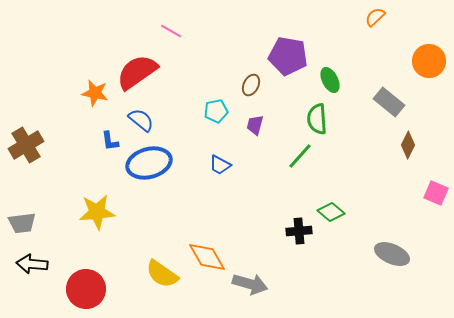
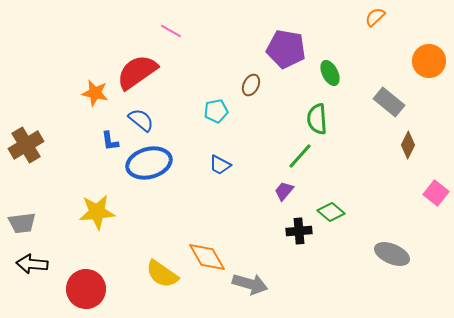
purple pentagon: moved 2 px left, 7 px up
green ellipse: moved 7 px up
purple trapezoid: moved 29 px right, 66 px down; rotated 25 degrees clockwise
pink square: rotated 15 degrees clockwise
